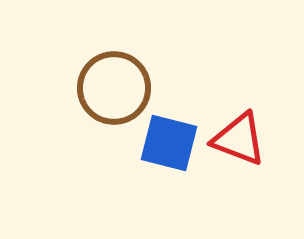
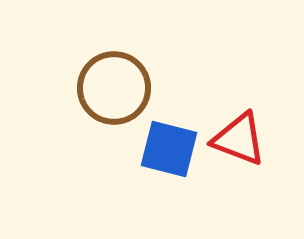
blue square: moved 6 px down
